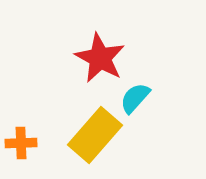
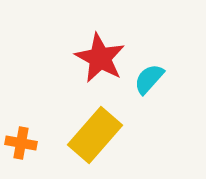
cyan semicircle: moved 14 px right, 19 px up
orange cross: rotated 12 degrees clockwise
